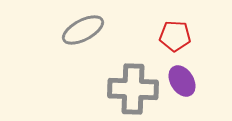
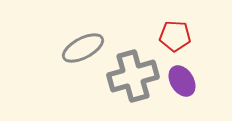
gray ellipse: moved 18 px down
gray cross: moved 13 px up; rotated 18 degrees counterclockwise
